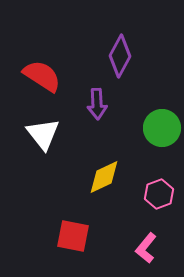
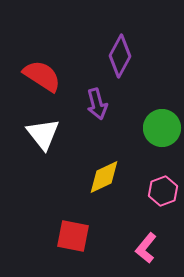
purple arrow: rotated 12 degrees counterclockwise
pink hexagon: moved 4 px right, 3 px up
